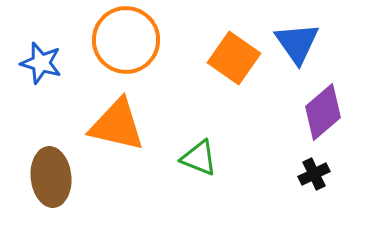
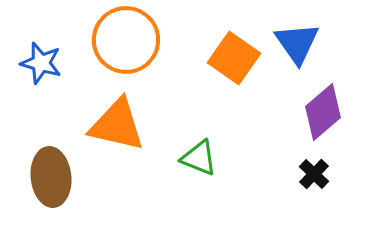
black cross: rotated 20 degrees counterclockwise
